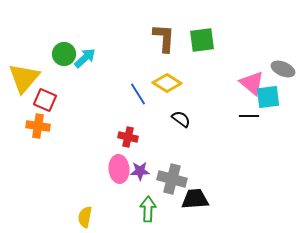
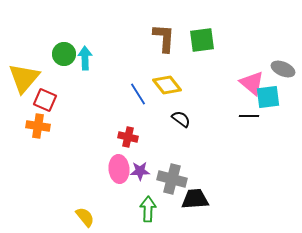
cyan arrow: rotated 50 degrees counterclockwise
yellow diamond: moved 2 px down; rotated 20 degrees clockwise
yellow semicircle: rotated 130 degrees clockwise
